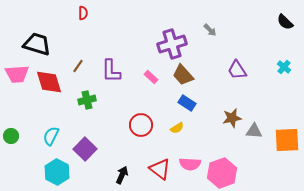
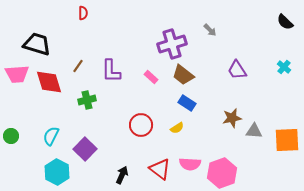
brown trapezoid: rotated 10 degrees counterclockwise
